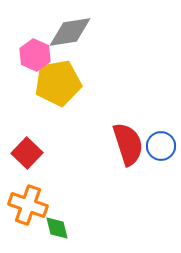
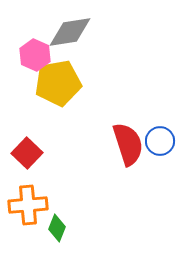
blue circle: moved 1 px left, 5 px up
orange cross: rotated 24 degrees counterclockwise
green diamond: rotated 36 degrees clockwise
